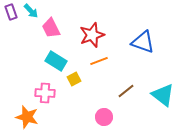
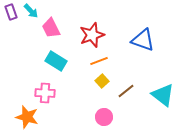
blue triangle: moved 2 px up
yellow square: moved 28 px right, 2 px down; rotated 16 degrees counterclockwise
